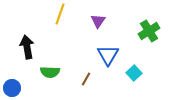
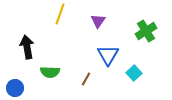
green cross: moved 3 px left
blue circle: moved 3 px right
